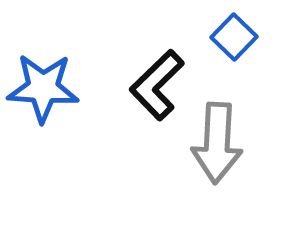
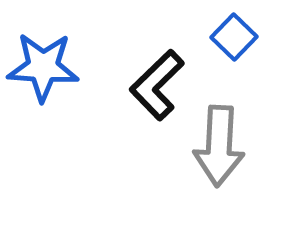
blue star: moved 21 px up
gray arrow: moved 2 px right, 3 px down
